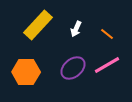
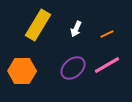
yellow rectangle: rotated 12 degrees counterclockwise
orange line: rotated 64 degrees counterclockwise
orange hexagon: moved 4 px left, 1 px up
